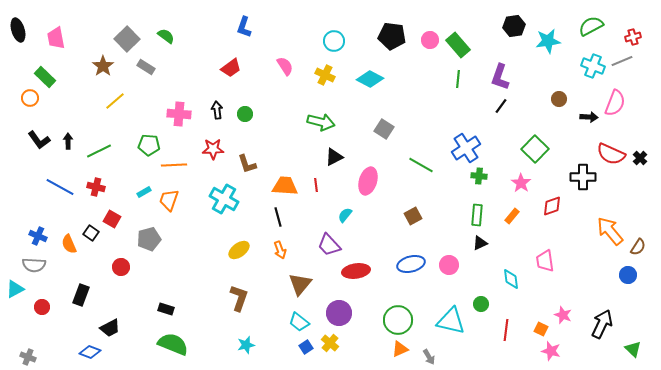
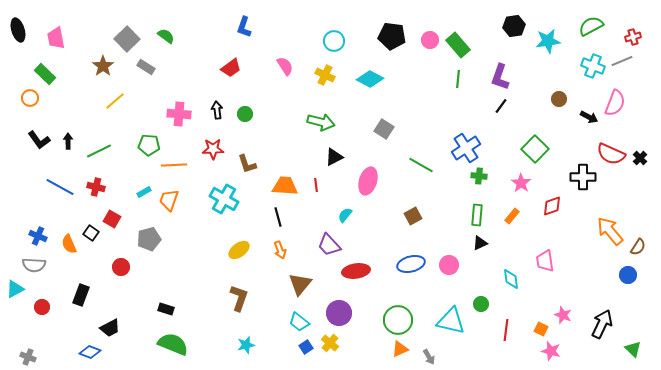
green rectangle at (45, 77): moved 3 px up
black arrow at (589, 117): rotated 24 degrees clockwise
